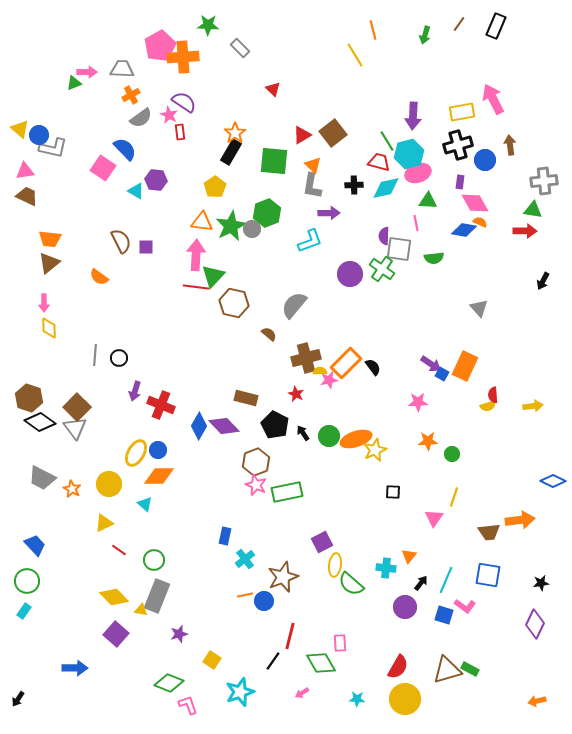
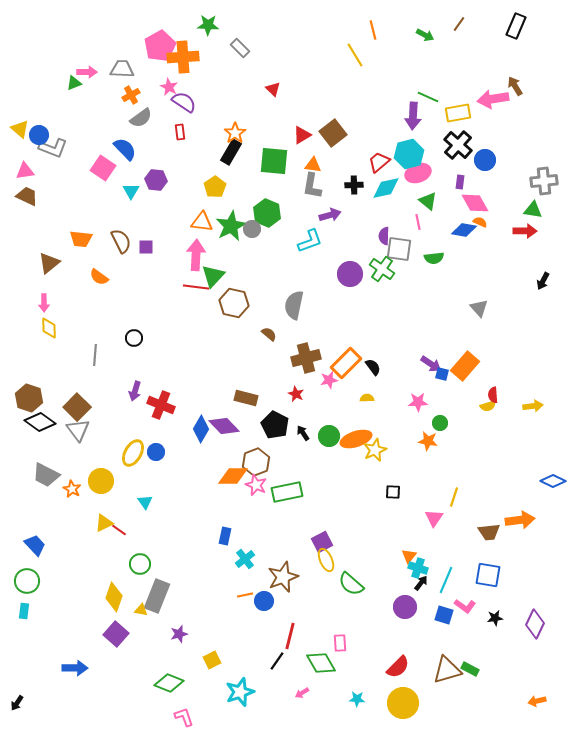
black rectangle at (496, 26): moved 20 px right
green arrow at (425, 35): rotated 78 degrees counterclockwise
pink arrow at (493, 99): rotated 72 degrees counterclockwise
yellow rectangle at (462, 112): moved 4 px left, 1 px down
pink star at (169, 115): moved 28 px up
green line at (387, 141): moved 41 px right, 44 px up; rotated 35 degrees counterclockwise
black cross at (458, 145): rotated 32 degrees counterclockwise
brown arrow at (510, 145): moved 5 px right, 59 px up; rotated 24 degrees counterclockwise
gray L-shape at (53, 148): rotated 8 degrees clockwise
red trapezoid at (379, 162): rotated 55 degrees counterclockwise
orange triangle at (313, 165): rotated 36 degrees counterclockwise
cyan triangle at (136, 191): moved 5 px left; rotated 30 degrees clockwise
green triangle at (428, 201): rotated 36 degrees clockwise
green hexagon at (267, 213): rotated 16 degrees counterclockwise
purple arrow at (329, 213): moved 1 px right, 2 px down; rotated 15 degrees counterclockwise
pink line at (416, 223): moved 2 px right, 1 px up
orange trapezoid at (50, 239): moved 31 px right
gray semicircle at (294, 305): rotated 28 degrees counterclockwise
black circle at (119, 358): moved 15 px right, 20 px up
orange rectangle at (465, 366): rotated 16 degrees clockwise
yellow semicircle at (320, 371): moved 47 px right, 27 px down
blue square at (442, 374): rotated 16 degrees counterclockwise
blue diamond at (199, 426): moved 2 px right, 3 px down
gray triangle at (75, 428): moved 3 px right, 2 px down
orange star at (428, 441): rotated 12 degrees clockwise
blue circle at (158, 450): moved 2 px left, 2 px down
yellow ellipse at (136, 453): moved 3 px left
green circle at (452, 454): moved 12 px left, 31 px up
orange diamond at (159, 476): moved 74 px right
gray trapezoid at (42, 478): moved 4 px right, 3 px up
yellow circle at (109, 484): moved 8 px left, 3 px up
cyan triangle at (145, 504): moved 2 px up; rotated 14 degrees clockwise
red line at (119, 550): moved 20 px up
green circle at (154, 560): moved 14 px left, 4 px down
yellow ellipse at (335, 565): moved 9 px left, 5 px up; rotated 30 degrees counterclockwise
cyan cross at (386, 568): moved 32 px right; rotated 12 degrees clockwise
black star at (541, 583): moved 46 px left, 35 px down
yellow diamond at (114, 597): rotated 64 degrees clockwise
cyan rectangle at (24, 611): rotated 28 degrees counterclockwise
yellow square at (212, 660): rotated 30 degrees clockwise
black line at (273, 661): moved 4 px right
red semicircle at (398, 667): rotated 15 degrees clockwise
black arrow at (18, 699): moved 1 px left, 4 px down
yellow circle at (405, 699): moved 2 px left, 4 px down
pink L-shape at (188, 705): moved 4 px left, 12 px down
